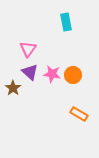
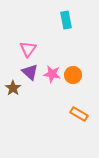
cyan rectangle: moved 2 px up
